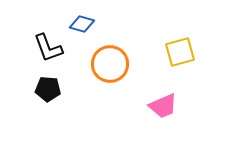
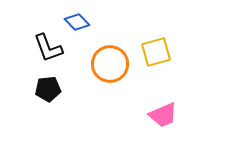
blue diamond: moved 5 px left, 2 px up; rotated 30 degrees clockwise
yellow square: moved 24 px left
black pentagon: rotated 10 degrees counterclockwise
pink trapezoid: moved 9 px down
